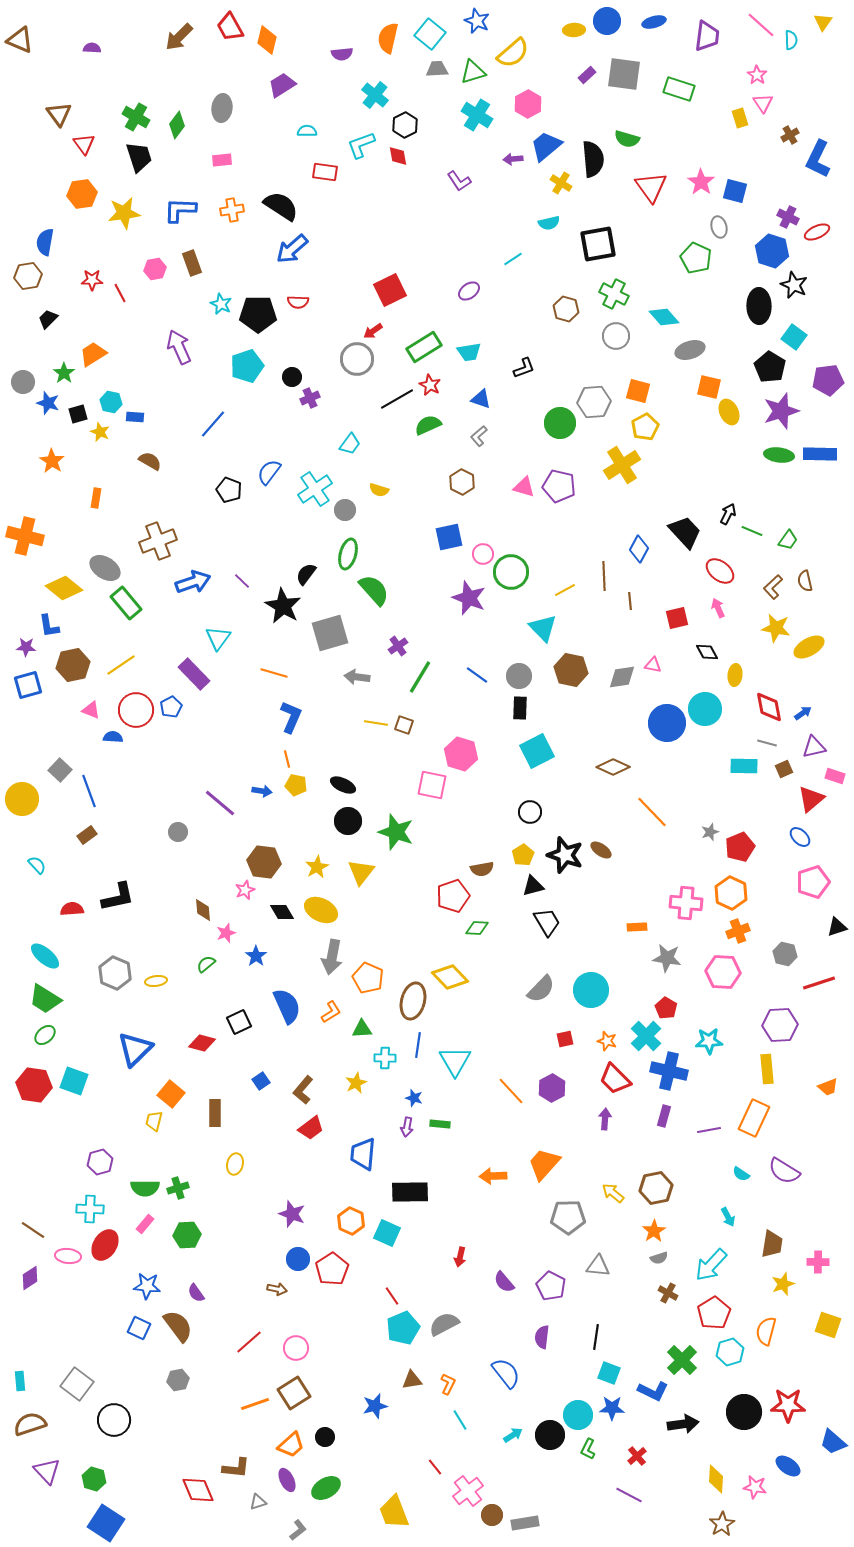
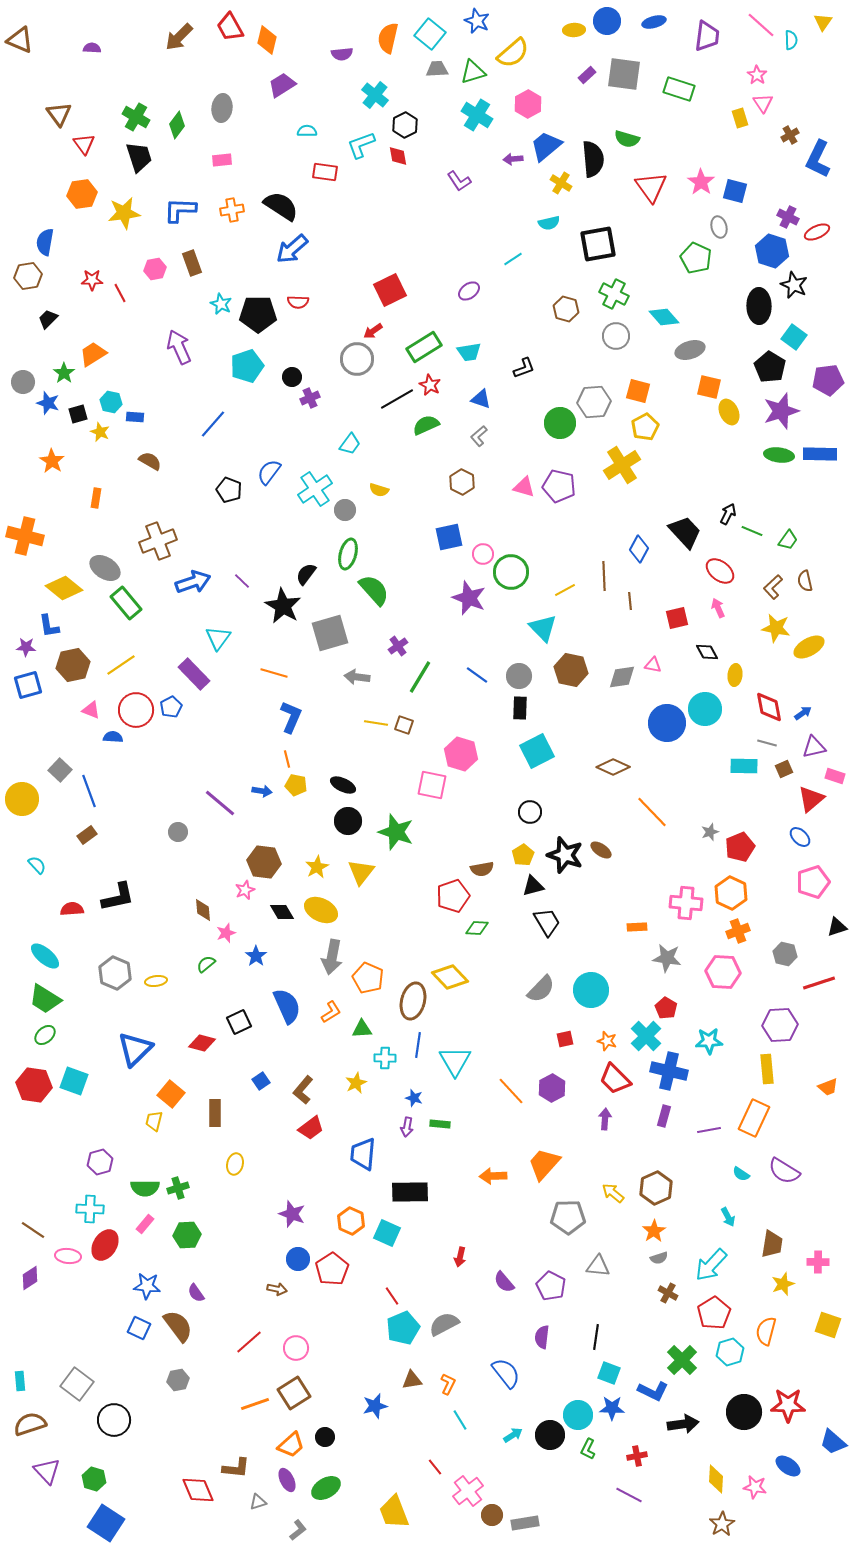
green semicircle at (428, 425): moved 2 px left
brown hexagon at (656, 1188): rotated 12 degrees counterclockwise
red cross at (637, 1456): rotated 30 degrees clockwise
